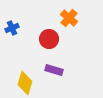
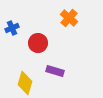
red circle: moved 11 px left, 4 px down
purple rectangle: moved 1 px right, 1 px down
